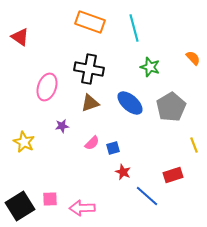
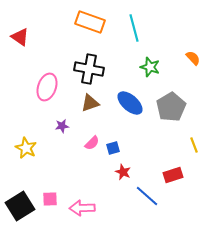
yellow star: moved 2 px right, 6 px down
